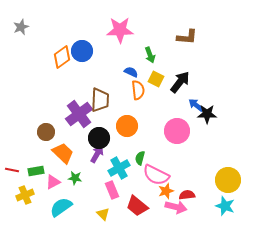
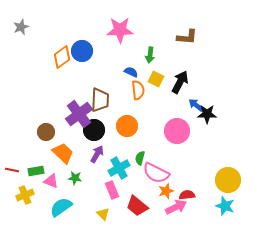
green arrow: rotated 28 degrees clockwise
black arrow: rotated 10 degrees counterclockwise
black circle: moved 5 px left, 8 px up
pink semicircle: moved 2 px up
pink triangle: moved 2 px left, 1 px up; rotated 49 degrees clockwise
pink arrow: rotated 40 degrees counterclockwise
